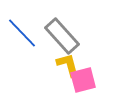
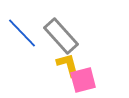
gray rectangle: moved 1 px left
